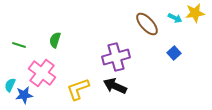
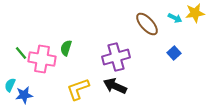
green semicircle: moved 11 px right, 8 px down
green line: moved 2 px right, 8 px down; rotated 32 degrees clockwise
pink cross: moved 14 px up; rotated 28 degrees counterclockwise
